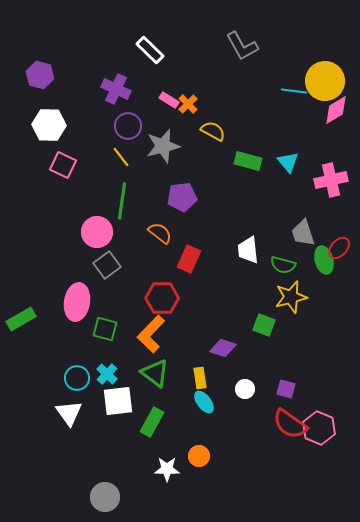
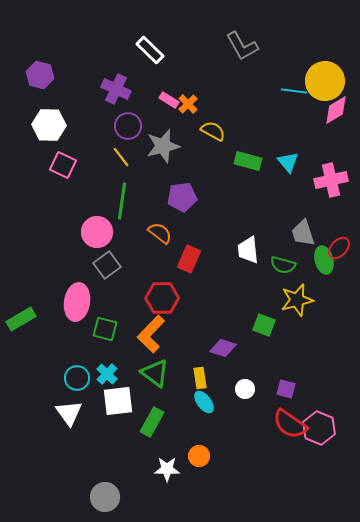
yellow star at (291, 297): moved 6 px right, 3 px down
